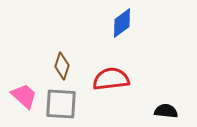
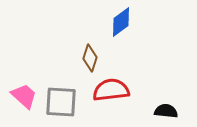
blue diamond: moved 1 px left, 1 px up
brown diamond: moved 28 px right, 8 px up
red semicircle: moved 11 px down
gray square: moved 2 px up
